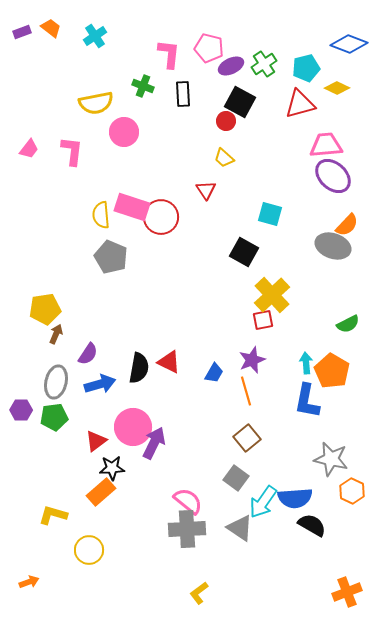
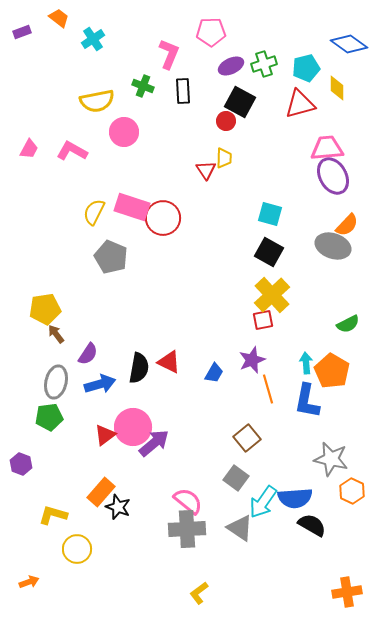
orange trapezoid at (51, 28): moved 8 px right, 10 px up
cyan cross at (95, 36): moved 2 px left, 3 px down
blue diamond at (349, 44): rotated 15 degrees clockwise
pink pentagon at (209, 48): moved 2 px right, 16 px up; rotated 16 degrees counterclockwise
pink L-shape at (169, 54): rotated 16 degrees clockwise
green cross at (264, 64): rotated 15 degrees clockwise
yellow diamond at (337, 88): rotated 65 degrees clockwise
black rectangle at (183, 94): moved 3 px up
yellow semicircle at (96, 103): moved 1 px right, 2 px up
pink trapezoid at (326, 145): moved 1 px right, 3 px down
pink trapezoid at (29, 149): rotated 10 degrees counterclockwise
pink L-shape at (72, 151): rotated 68 degrees counterclockwise
yellow trapezoid at (224, 158): rotated 130 degrees counterclockwise
purple ellipse at (333, 176): rotated 18 degrees clockwise
red triangle at (206, 190): moved 20 px up
yellow semicircle at (101, 215): moved 7 px left, 3 px up; rotated 32 degrees clockwise
red circle at (161, 217): moved 2 px right, 1 px down
black square at (244, 252): moved 25 px right
brown arrow at (56, 334): rotated 60 degrees counterclockwise
orange line at (246, 391): moved 22 px right, 2 px up
purple hexagon at (21, 410): moved 54 px down; rotated 20 degrees clockwise
green pentagon at (54, 417): moved 5 px left
red triangle at (96, 441): moved 9 px right, 6 px up
purple arrow at (154, 443): rotated 24 degrees clockwise
black star at (112, 468): moved 6 px right, 39 px down; rotated 25 degrees clockwise
orange rectangle at (101, 492): rotated 8 degrees counterclockwise
yellow circle at (89, 550): moved 12 px left, 1 px up
orange cross at (347, 592): rotated 12 degrees clockwise
